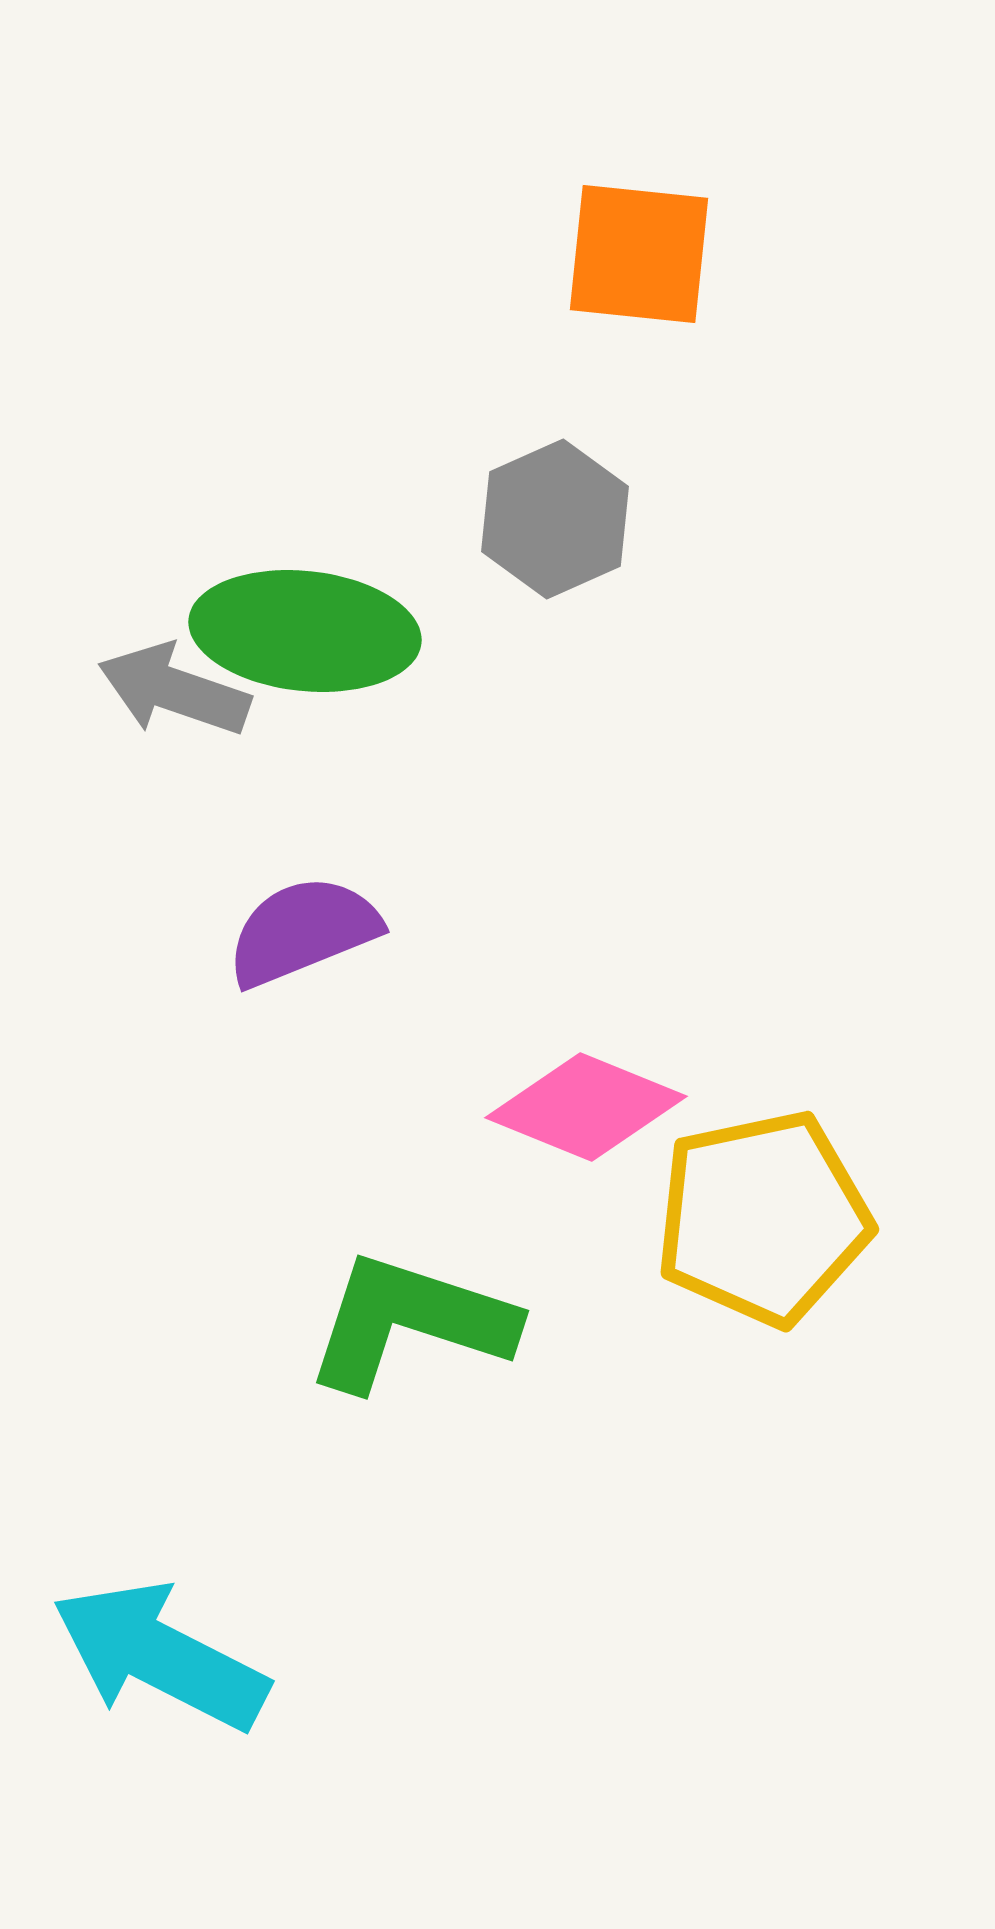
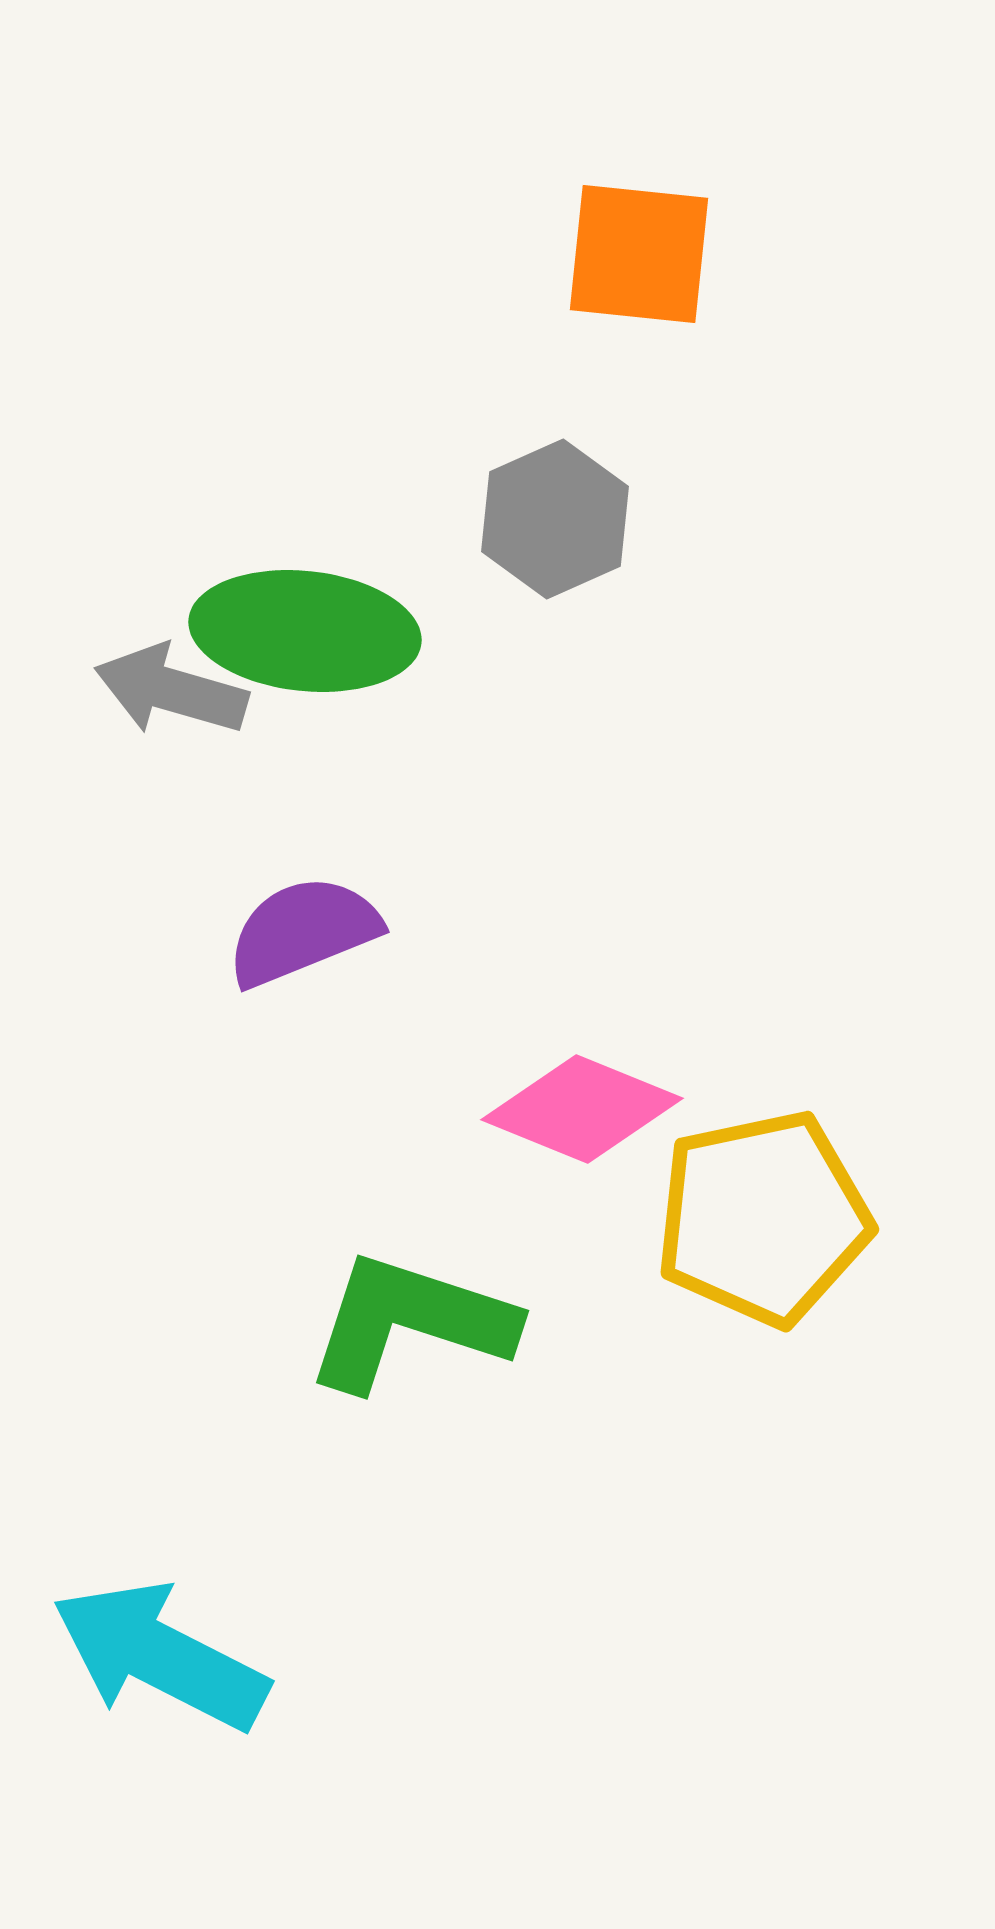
gray arrow: moved 3 px left; rotated 3 degrees counterclockwise
pink diamond: moved 4 px left, 2 px down
